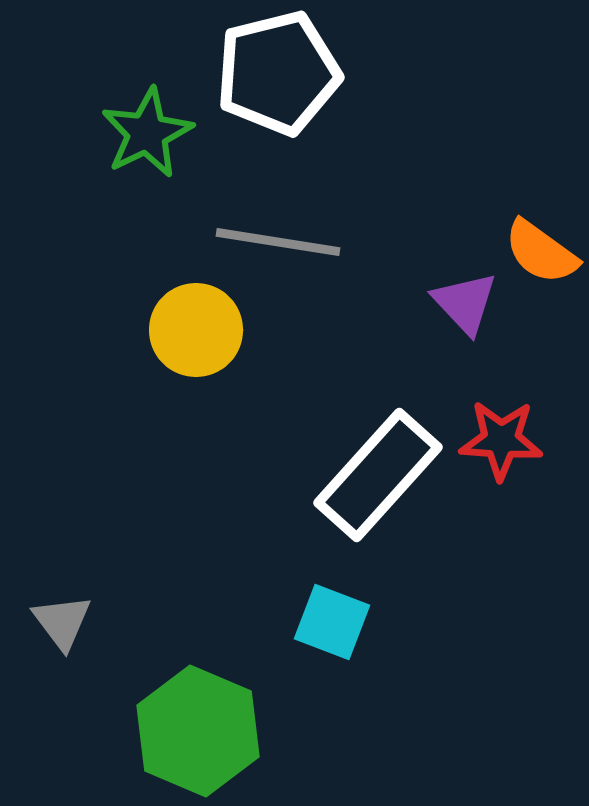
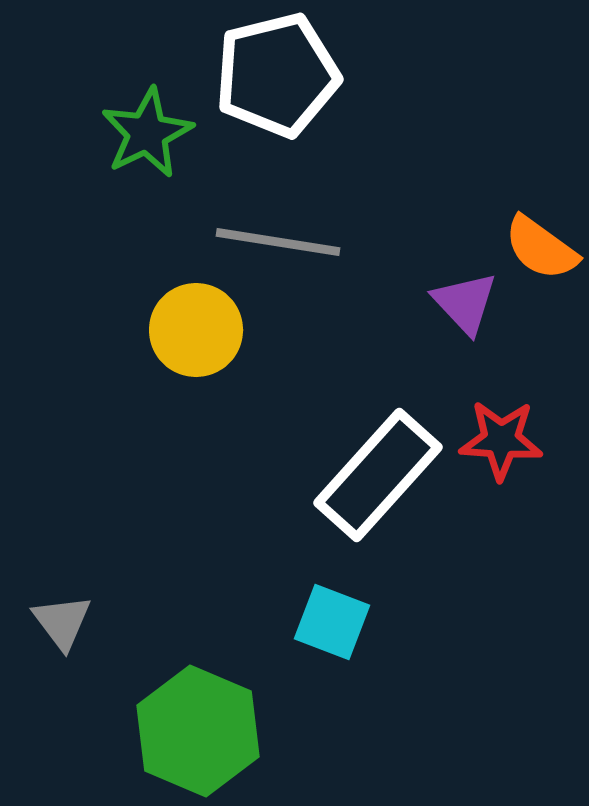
white pentagon: moved 1 px left, 2 px down
orange semicircle: moved 4 px up
